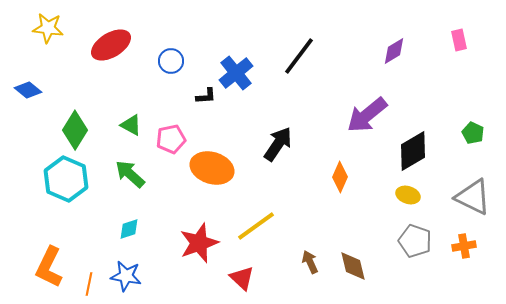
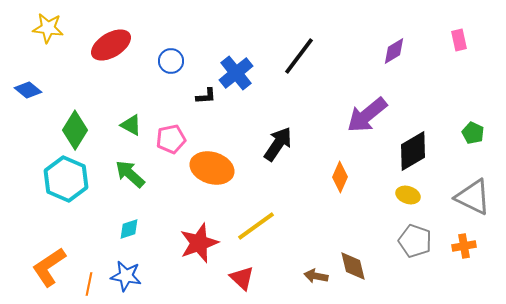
brown arrow: moved 6 px right, 14 px down; rotated 55 degrees counterclockwise
orange L-shape: rotated 30 degrees clockwise
